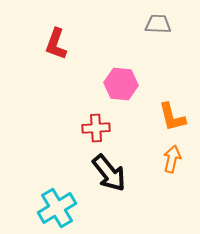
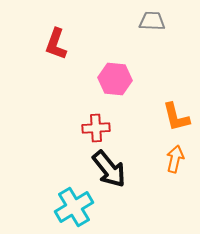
gray trapezoid: moved 6 px left, 3 px up
pink hexagon: moved 6 px left, 5 px up
orange L-shape: moved 4 px right
orange arrow: moved 3 px right
black arrow: moved 4 px up
cyan cross: moved 17 px right, 1 px up
